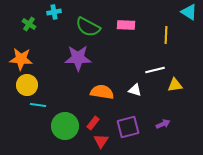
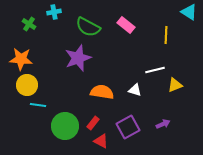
pink rectangle: rotated 36 degrees clockwise
purple star: rotated 20 degrees counterclockwise
yellow triangle: rotated 14 degrees counterclockwise
purple square: rotated 15 degrees counterclockwise
red triangle: rotated 35 degrees counterclockwise
